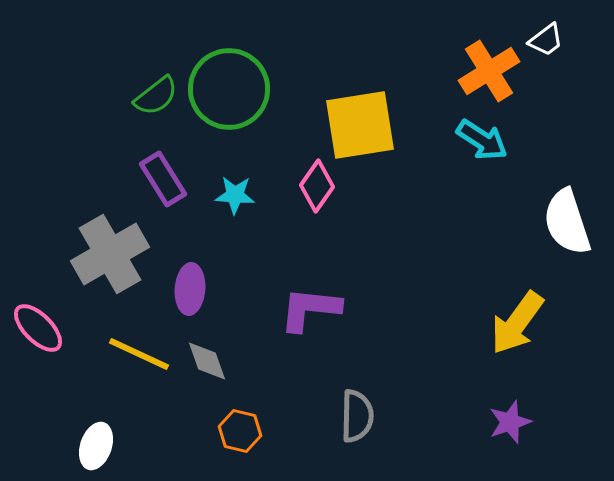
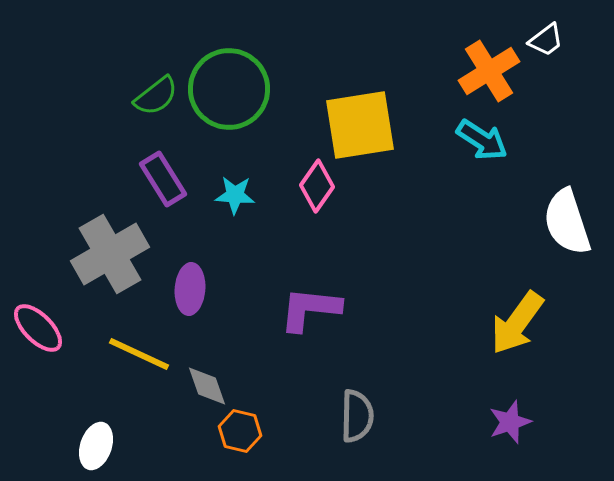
gray diamond: moved 25 px down
